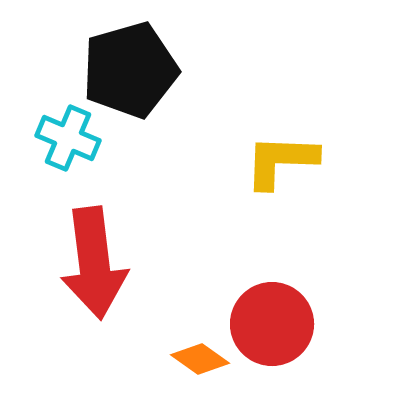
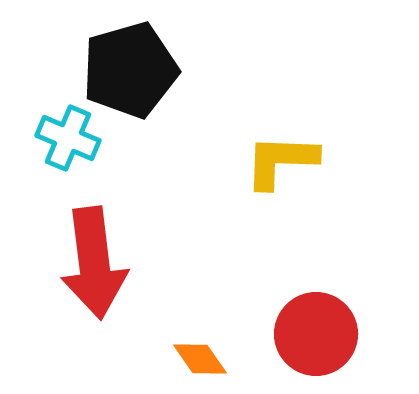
red circle: moved 44 px right, 10 px down
orange diamond: rotated 20 degrees clockwise
